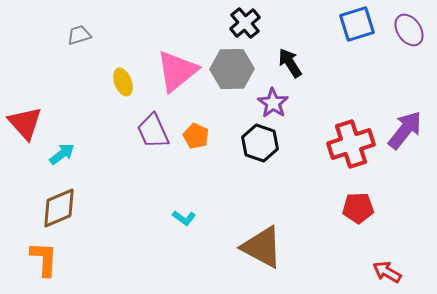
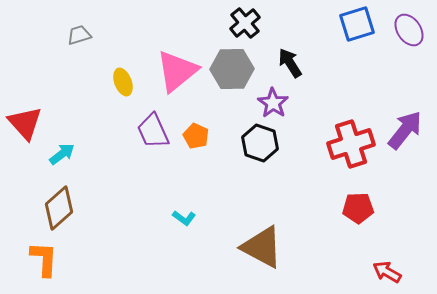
brown diamond: rotated 18 degrees counterclockwise
